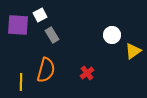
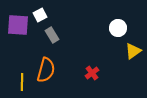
white circle: moved 6 px right, 7 px up
red cross: moved 5 px right
yellow line: moved 1 px right
